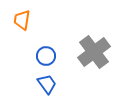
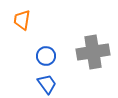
gray cross: moved 1 px left; rotated 28 degrees clockwise
